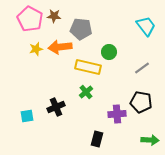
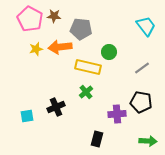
green arrow: moved 2 px left, 1 px down
